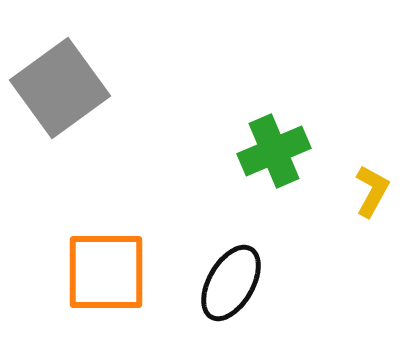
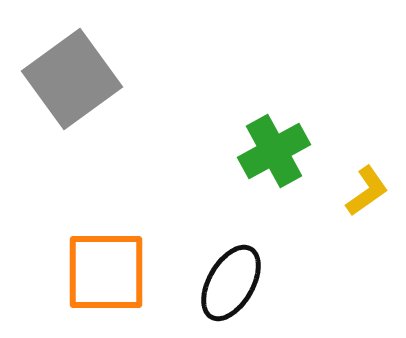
gray square: moved 12 px right, 9 px up
green cross: rotated 6 degrees counterclockwise
yellow L-shape: moved 5 px left; rotated 26 degrees clockwise
